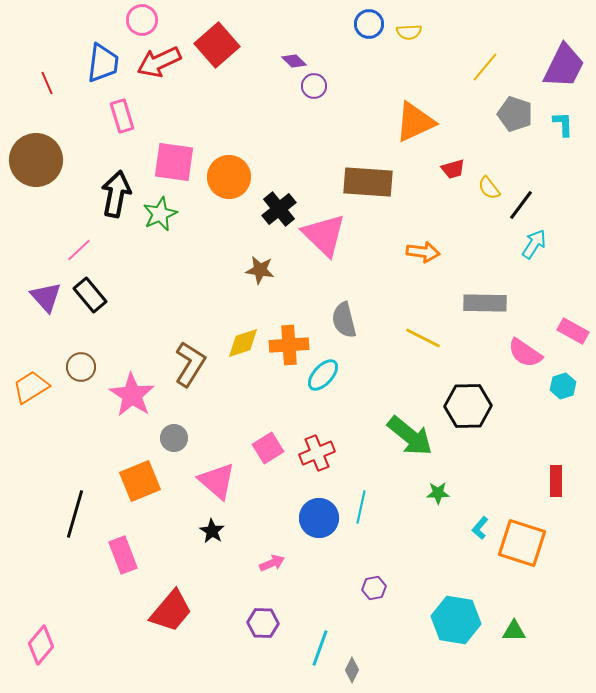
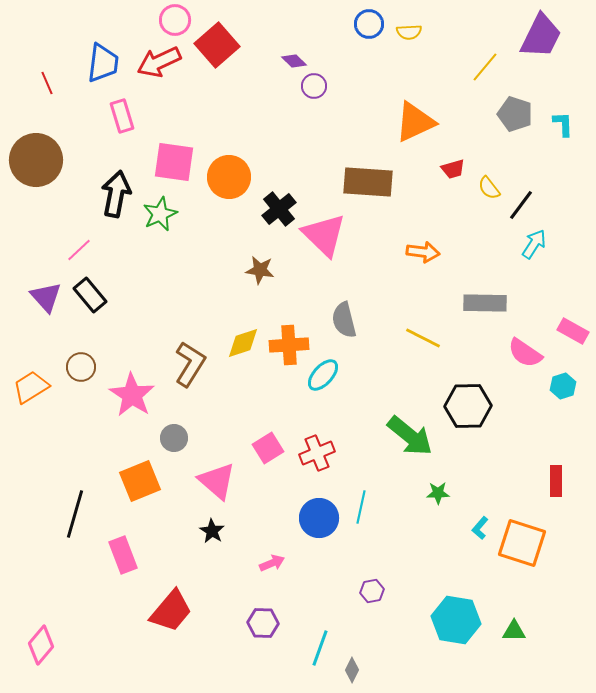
pink circle at (142, 20): moved 33 px right
purple trapezoid at (564, 66): moved 23 px left, 30 px up
purple hexagon at (374, 588): moved 2 px left, 3 px down
